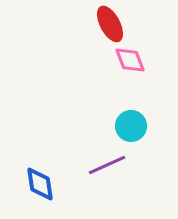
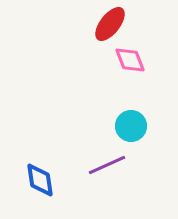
red ellipse: rotated 66 degrees clockwise
blue diamond: moved 4 px up
